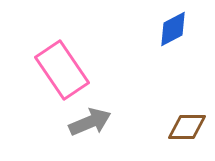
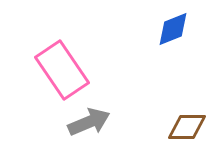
blue diamond: rotated 6 degrees clockwise
gray arrow: moved 1 px left
